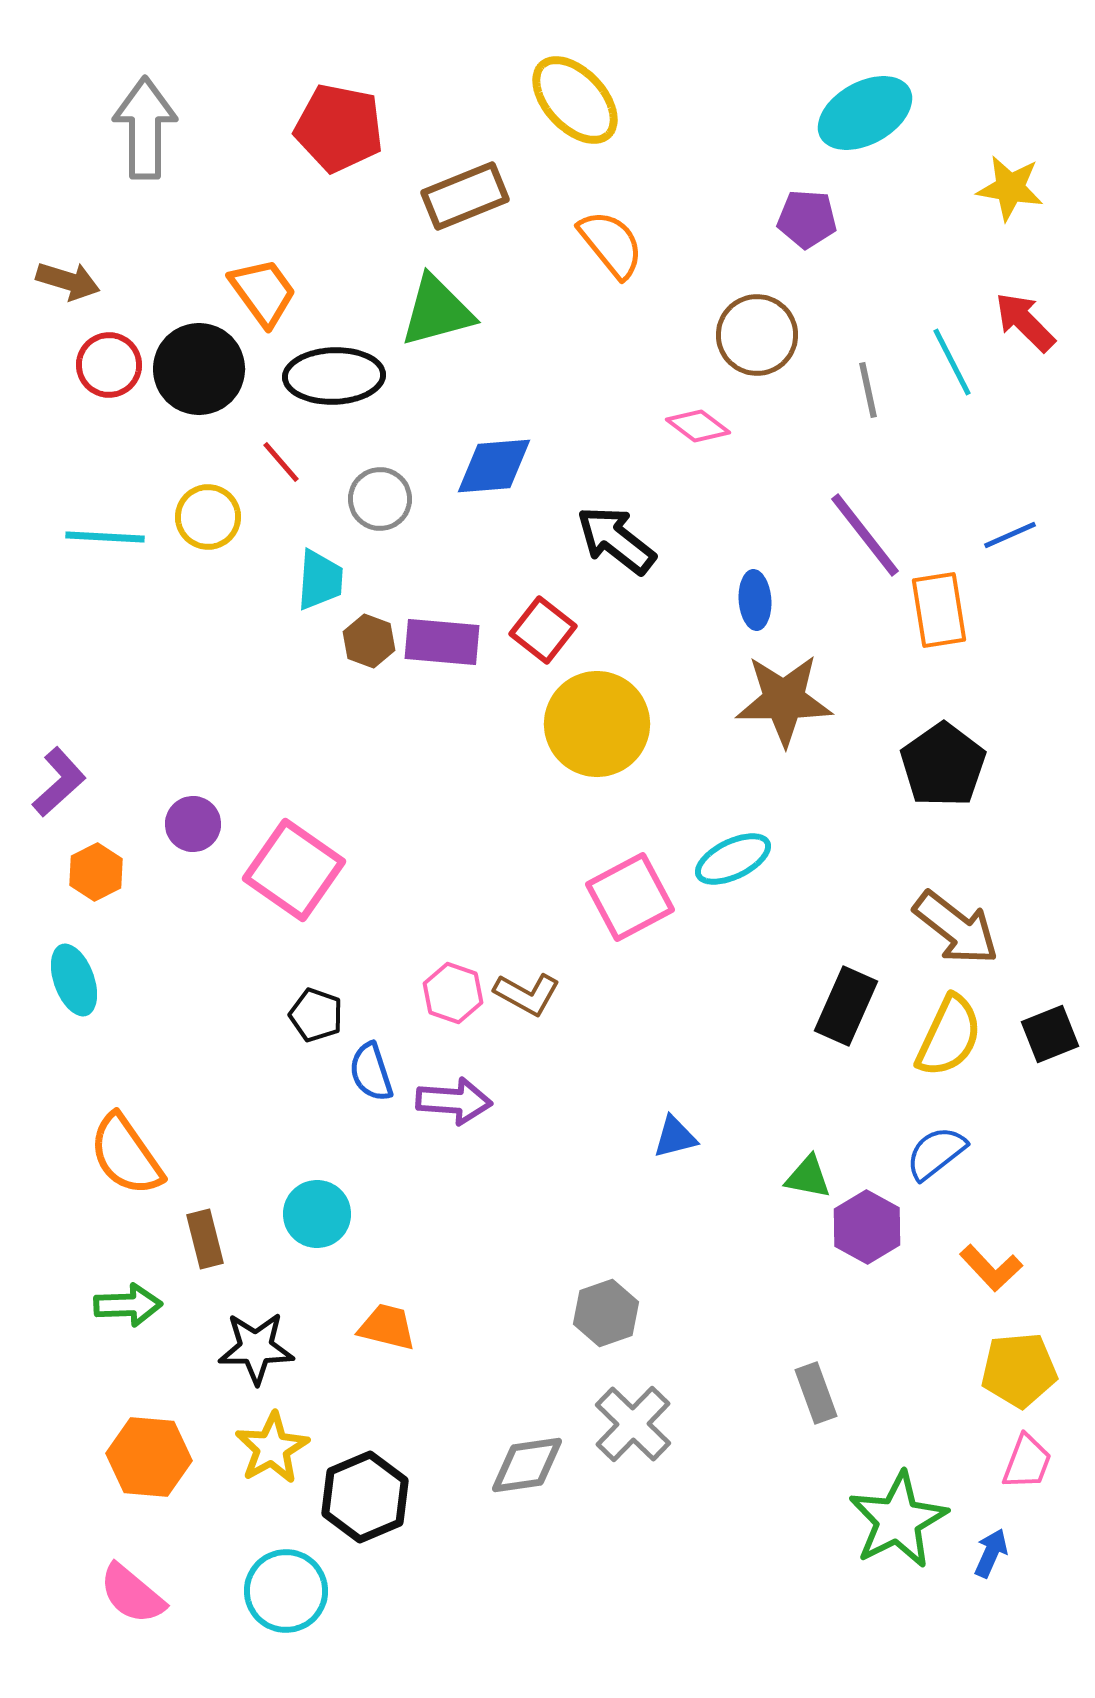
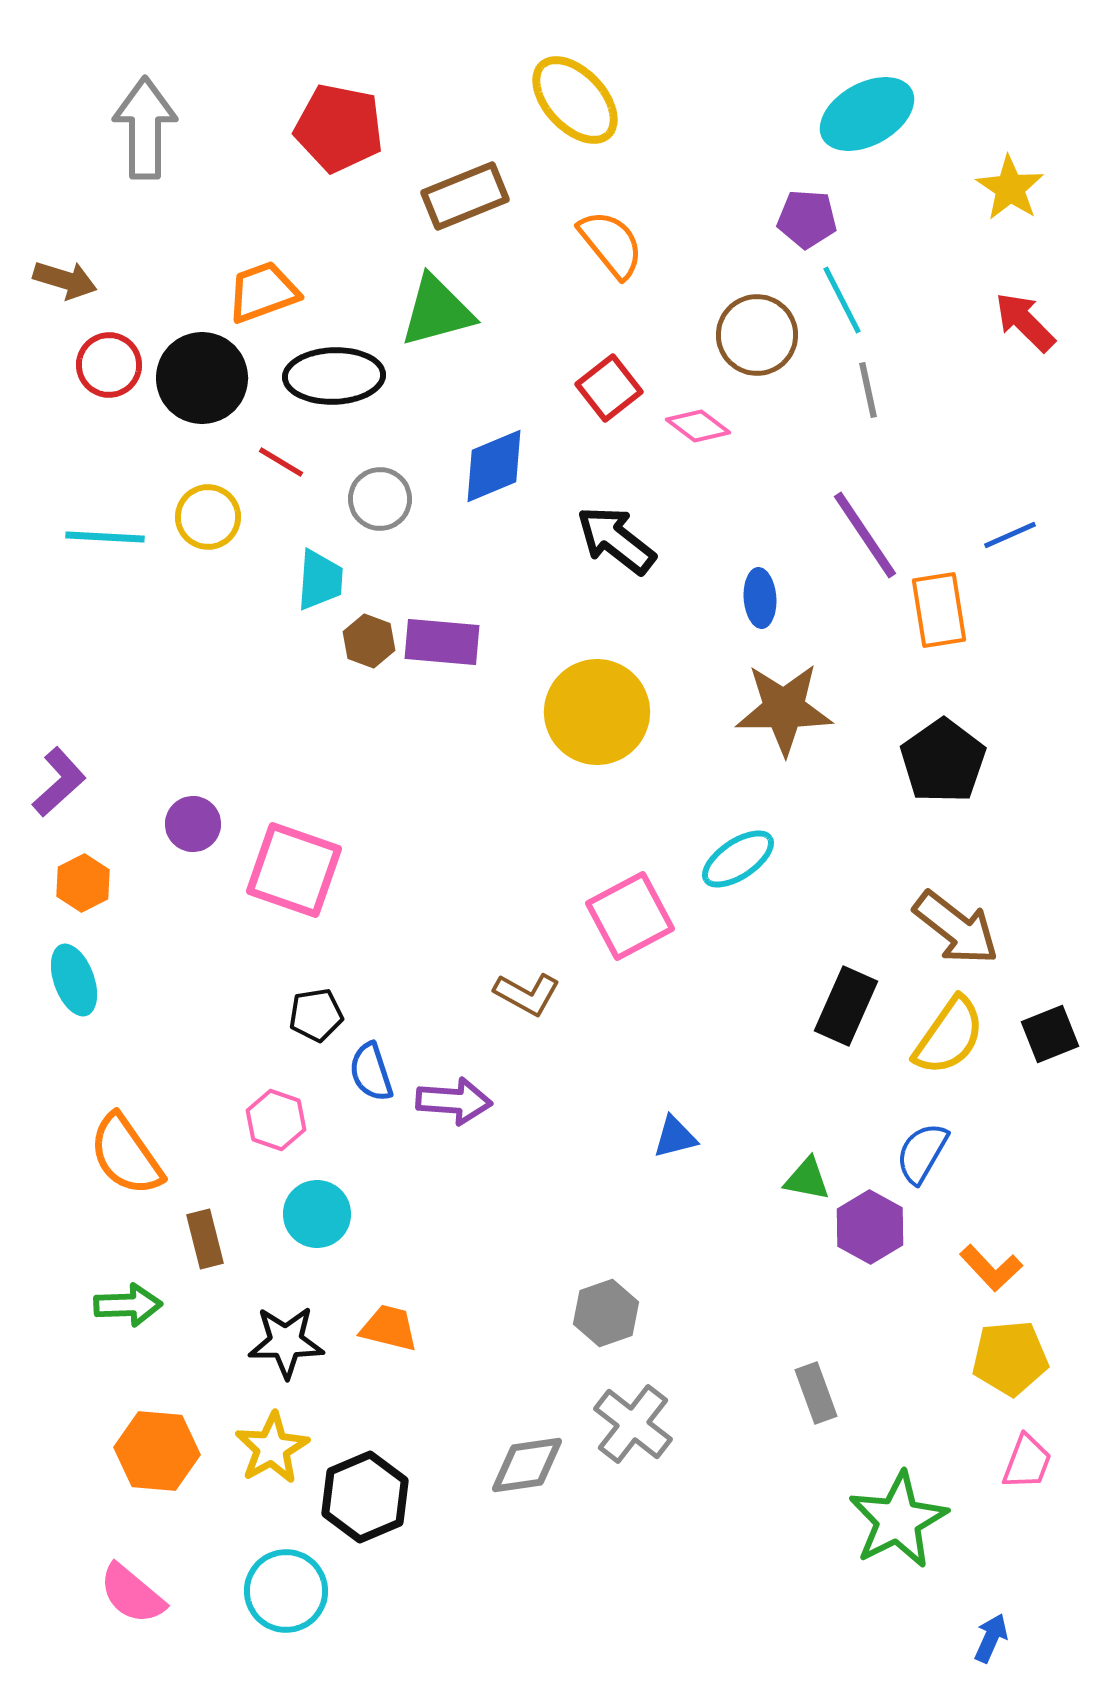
cyan ellipse at (865, 113): moved 2 px right, 1 px down
yellow star at (1010, 188): rotated 24 degrees clockwise
brown arrow at (68, 281): moved 3 px left, 1 px up
orange trapezoid at (263, 292): rotated 74 degrees counterclockwise
cyan line at (952, 362): moved 110 px left, 62 px up
black circle at (199, 369): moved 3 px right, 9 px down
red line at (281, 462): rotated 18 degrees counterclockwise
blue diamond at (494, 466): rotated 18 degrees counterclockwise
purple line at (865, 535): rotated 4 degrees clockwise
blue ellipse at (755, 600): moved 5 px right, 2 px up
red square at (543, 630): moved 66 px right, 242 px up; rotated 14 degrees clockwise
brown star at (784, 700): moved 9 px down
yellow circle at (597, 724): moved 12 px up
black pentagon at (943, 765): moved 4 px up
cyan ellipse at (733, 859): moved 5 px right; rotated 8 degrees counterclockwise
pink square at (294, 870): rotated 16 degrees counterclockwise
orange hexagon at (96, 872): moved 13 px left, 11 px down
pink square at (630, 897): moved 19 px down
pink hexagon at (453, 993): moved 177 px left, 127 px down
black pentagon at (316, 1015): rotated 28 degrees counterclockwise
yellow semicircle at (949, 1036): rotated 10 degrees clockwise
blue semicircle at (936, 1153): moved 14 px left; rotated 22 degrees counterclockwise
green triangle at (808, 1177): moved 1 px left, 2 px down
purple hexagon at (867, 1227): moved 3 px right
orange trapezoid at (387, 1327): moved 2 px right, 1 px down
black star at (256, 1348): moved 30 px right, 6 px up
yellow pentagon at (1019, 1370): moved 9 px left, 12 px up
gray cross at (633, 1424): rotated 6 degrees counterclockwise
orange hexagon at (149, 1457): moved 8 px right, 6 px up
blue arrow at (991, 1553): moved 85 px down
